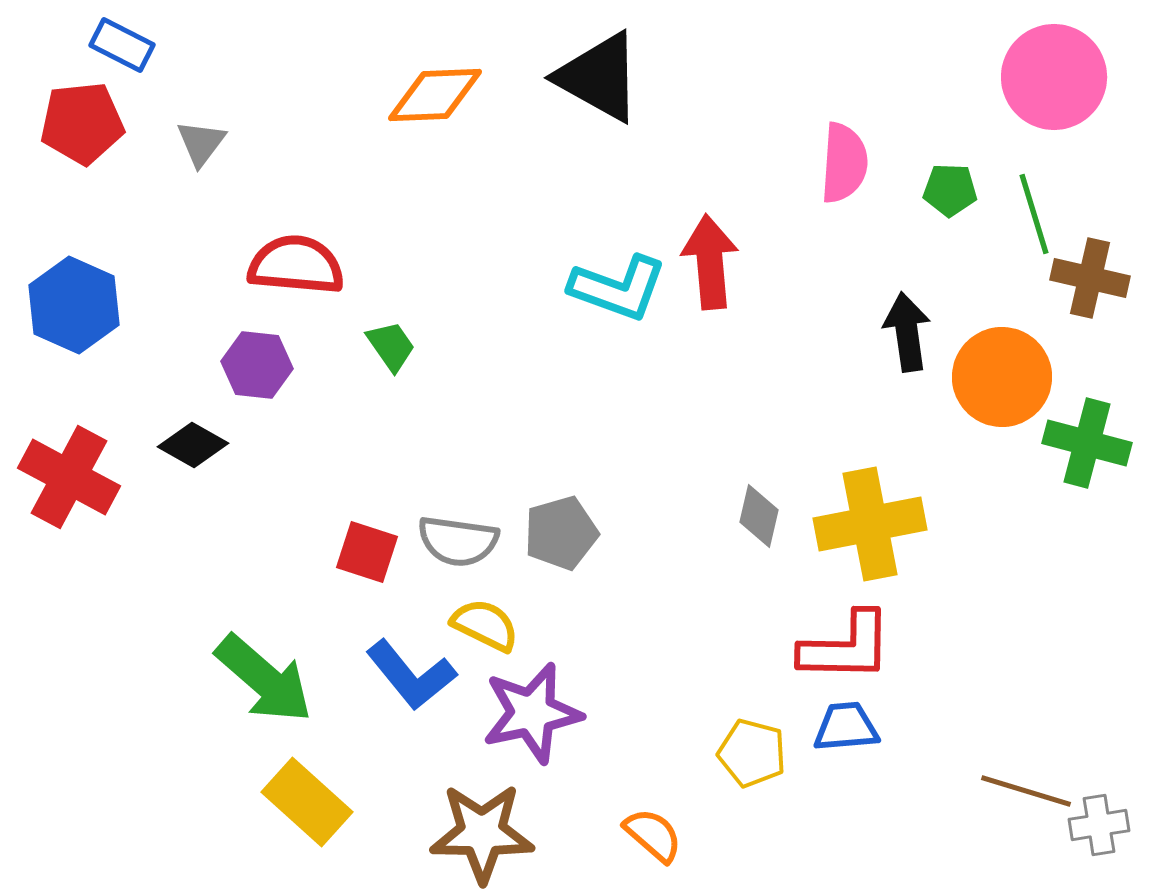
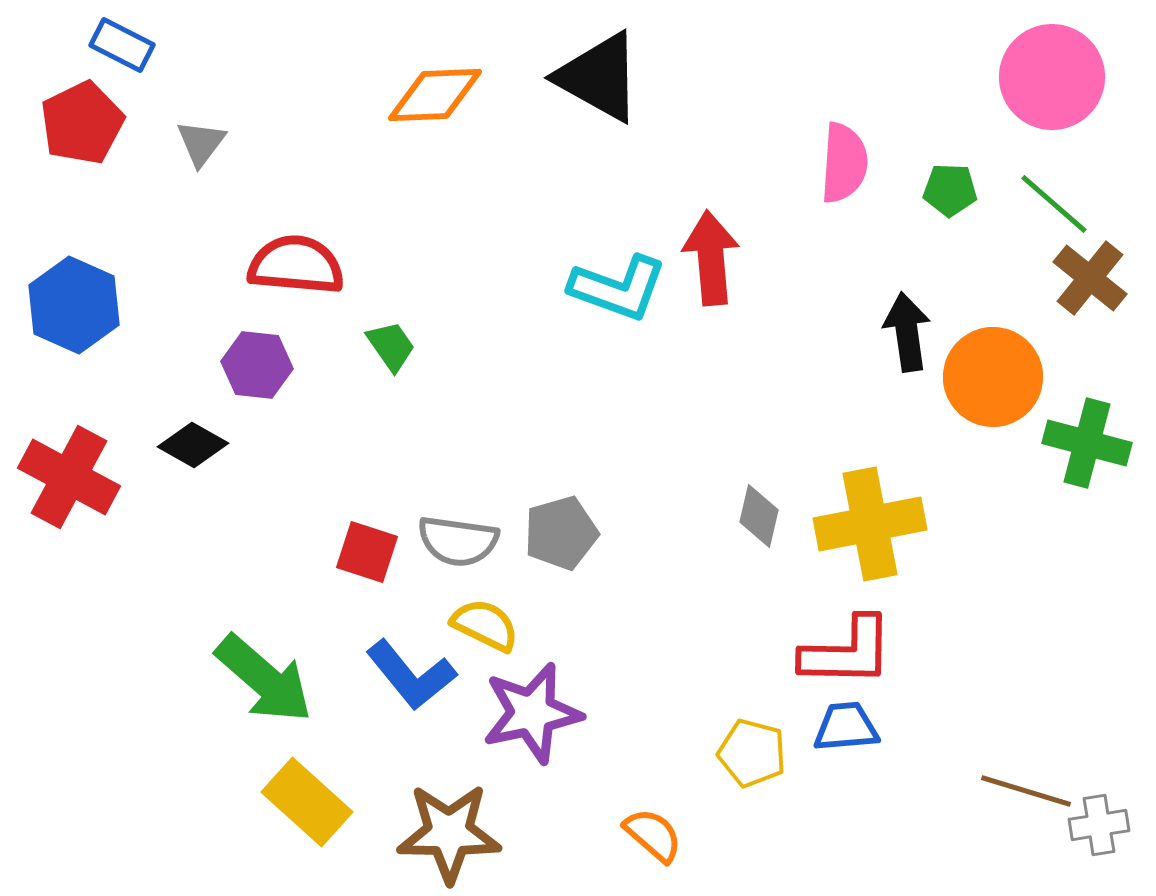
pink circle: moved 2 px left
red pentagon: rotated 20 degrees counterclockwise
green line: moved 20 px right, 10 px up; rotated 32 degrees counterclockwise
red arrow: moved 1 px right, 4 px up
brown cross: rotated 26 degrees clockwise
orange circle: moved 9 px left
red L-shape: moved 1 px right, 5 px down
brown star: moved 33 px left
